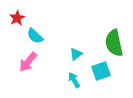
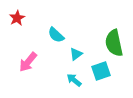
cyan semicircle: moved 21 px right, 1 px up
cyan arrow: rotated 21 degrees counterclockwise
